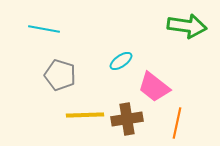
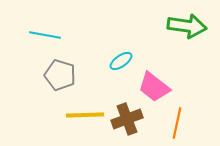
cyan line: moved 1 px right, 6 px down
brown cross: rotated 12 degrees counterclockwise
